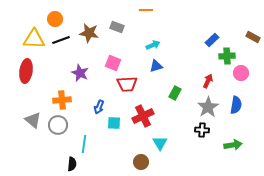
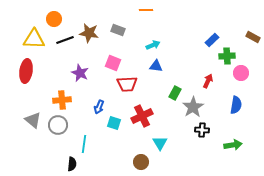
orange circle: moved 1 px left
gray rectangle: moved 1 px right, 3 px down
black line: moved 4 px right
blue triangle: rotated 24 degrees clockwise
gray star: moved 15 px left
red cross: moved 1 px left
cyan square: rotated 16 degrees clockwise
